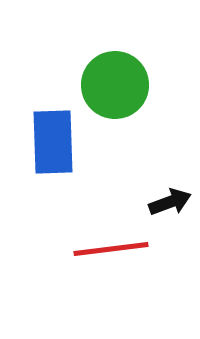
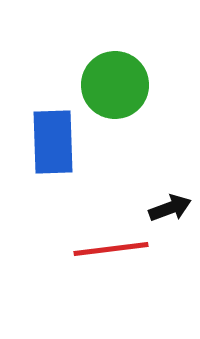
black arrow: moved 6 px down
